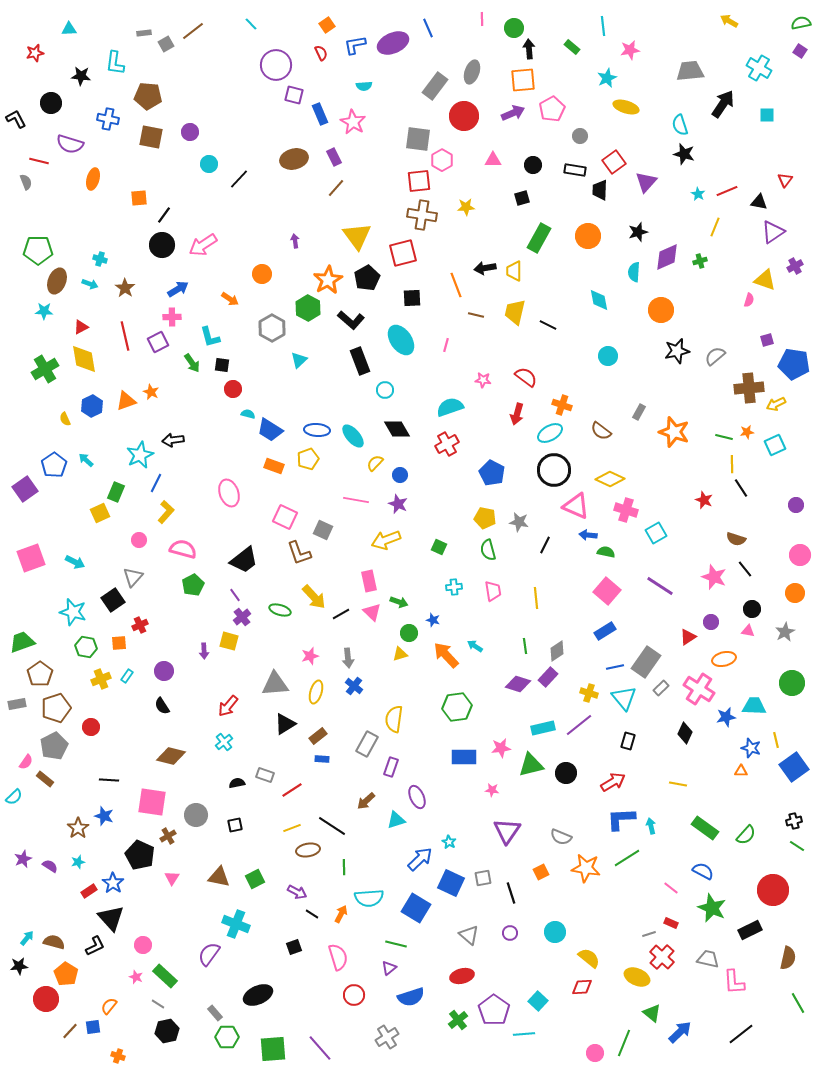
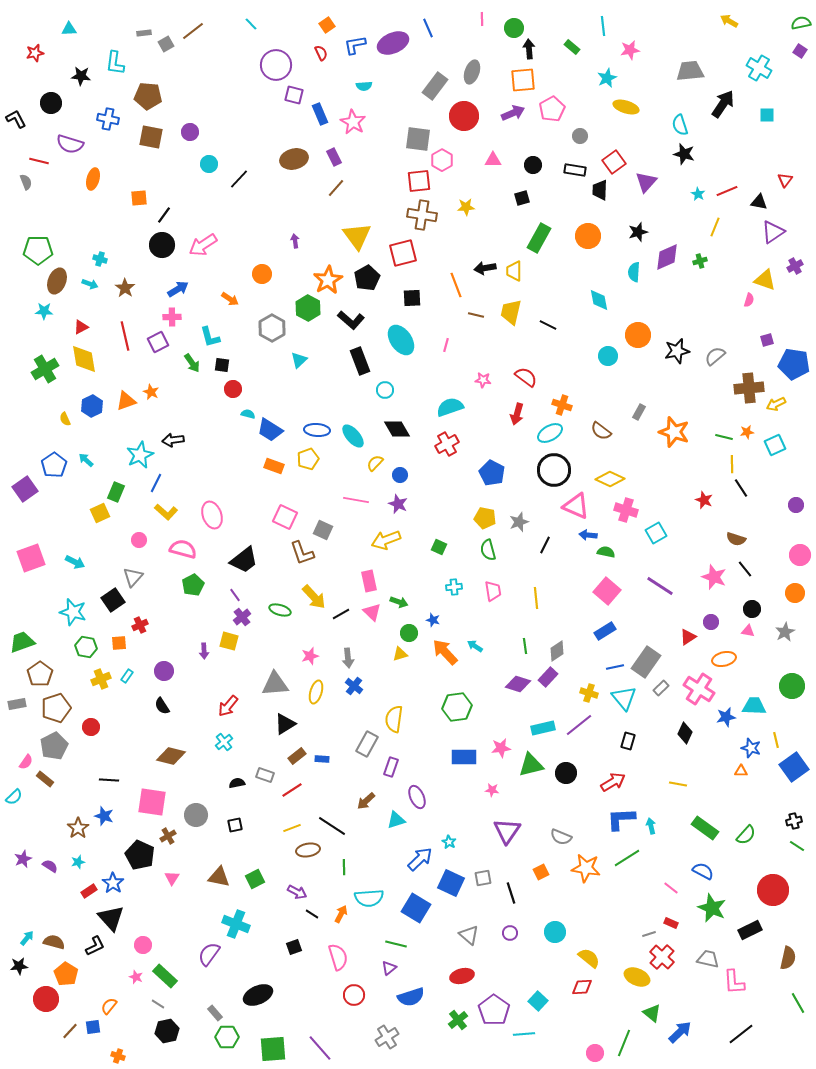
orange circle at (661, 310): moved 23 px left, 25 px down
yellow trapezoid at (515, 312): moved 4 px left
pink ellipse at (229, 493): moved 17 px left, 22 px down
yellow L-shape at (166, 512): rotated 90 degrees clockwise
gray star at (519, 522): rotated 30 degrees counterclockwise
brown L-shape at (299, 553): moved 3 px right
orange arrow at (446, 655): moved 1 px left, 3 px up
green circle at (792, 683): moved 3 px down
brown rectangle at (318, 736): moved 21 px left, 20 px down
